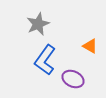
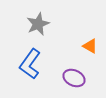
blue L-shape: moved 15 px left, 4 px down
purple ellipse: moved 1 px right, 1 px up
